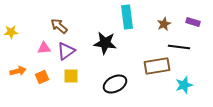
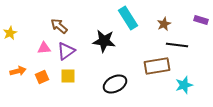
cyan rectangle: moved 1 px right, 1 px down; rotated 25 degrees counterclockwise
purple rectangle: moved 8 px right, 2 px up
yellow star: moved 1 px left, 1 px down; rotated 24 degrees counterclockwise
black star: moved 1 px left, 2 px up
black line: moved 2 px left, 2 px up
yellow square: moved 3 px left
